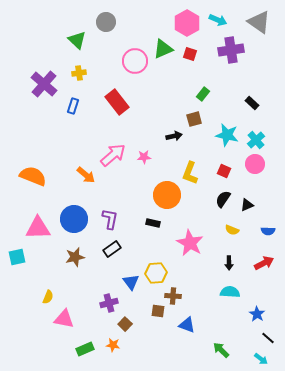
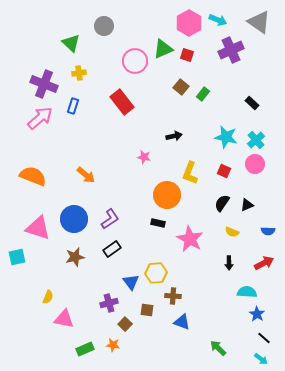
gray circle at (106, 22): moved 2 px left, 4 px down
pink hexagon at (187, 23): moved 2 px right
green triangle at (77, 40): moved 6 px left, 3 px down
purple cross at (231, 50): rotated 15 degrees counterclockwise
red square at (190, 54): moved 3 px left, 1 px down
purple cross at (44, 84): rotated 20 degrees counterclockwise
red rectangle at (117, 102): moved 5 px right
brown square at (194, 119): moved 13 px left, 32 px up; rotated 35 degrees counterclockwise
cyan star at (227, 135): moved 1 px left, 2 px down
pink arrow at (113, 155): moved 73 px left, 37 px up
pink star at (144, 157): rotated 16 degrees clockwise
black semicircle at (223, 199): moved 1 px left, 4 px down
purple L-shape at (110, 219): rotated 45 degrees clockwise
black rectangle at (153, 223): moved 5 px right
pink triangle at (38, 228): rotated 20 degrees clockwise
yellow semicircle at (232, 230): moved 2 px down
pink star at (190, 243): moved 4 px up
cyan semicircle at (230, 292): moved 17 px right
brown square at (158, 311): moved 11 px left, 1 px up
blue triangle at (187, 325): moved 5 px left, 3 px up
black line at (268, 338): moved 4 px left
green arrow at (221, 350): moved 3 px left, 2 px up
